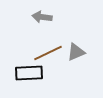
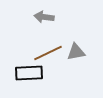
gray arrow: moved 2 px right
gray triangle: rotated 12 degrees clockwise
